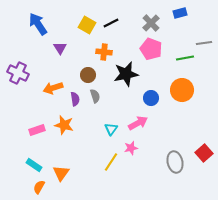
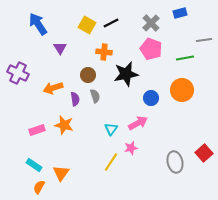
gray line: moved 3 px up
